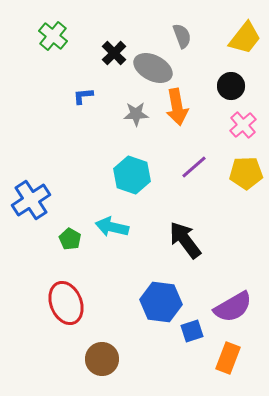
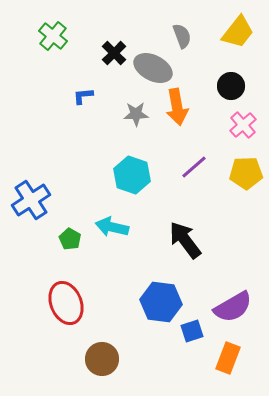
yellow trapezoid: moved 7 px left, 6 px up
